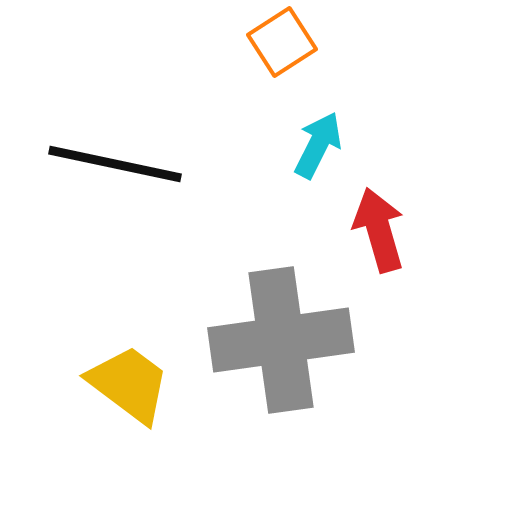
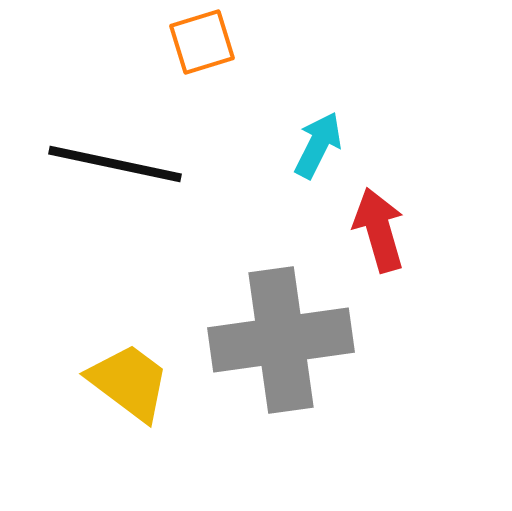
orange square: moved 80 px left; rotated 16 degrees clockwise
yellow trapezoid: moved 2 px up
